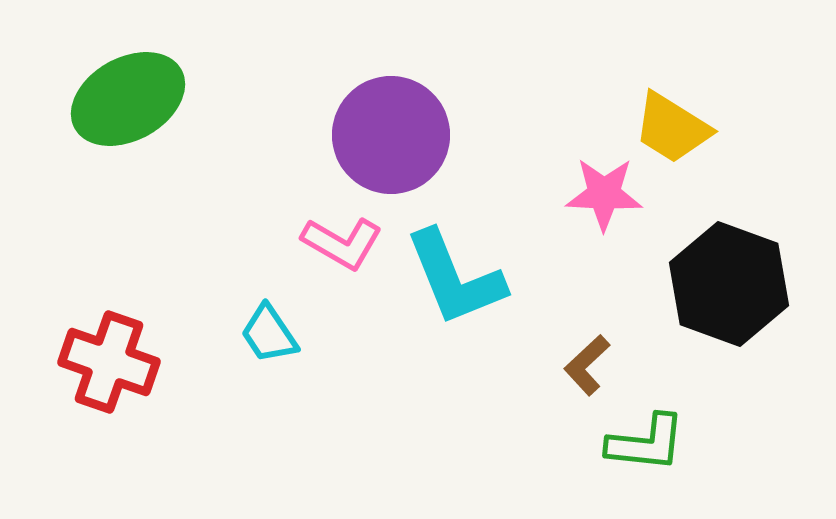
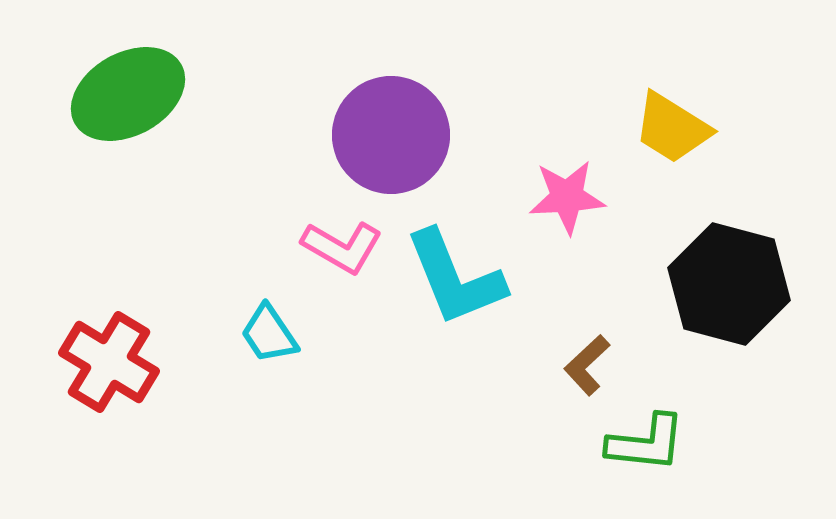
green ellipse: moved 5 px up
pink star: moved 37 px left, 3 px down; rotated 6 degrees counterclockwise
pink L-shape: moved 4 px down
black hexagon: rotated 5 degrees counterclockwise
red cross: rotated 12 degrees clockwise
